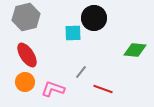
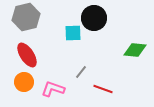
orange circle: moved 1 px left
